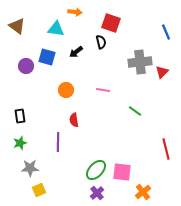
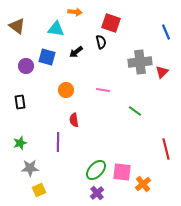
black rectangle: moved 14 px up
orange cross: moved 8 px up
